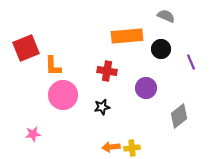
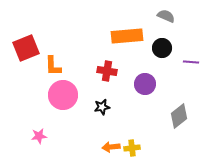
black circle: moved 1 px right, 1 px up
purple line: rotated 63 degrees counterclockwise
purple circle: moved 1 px left, 4 px up
pink star: moved 6 px right, 2 px down
